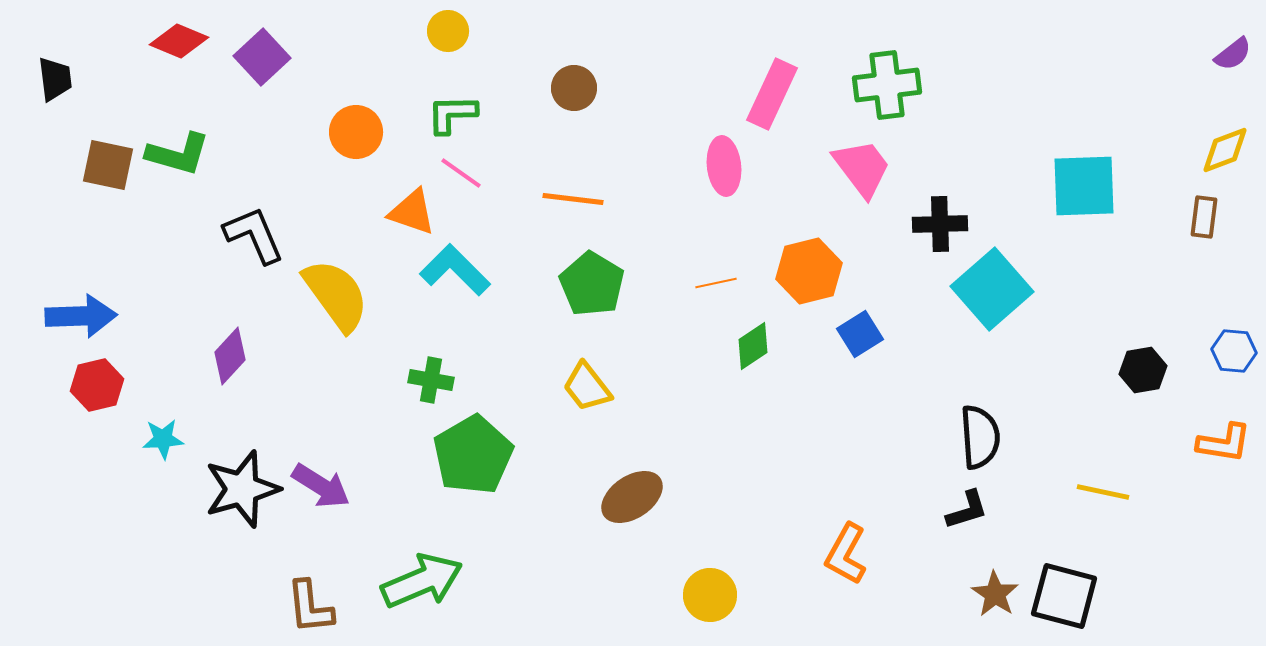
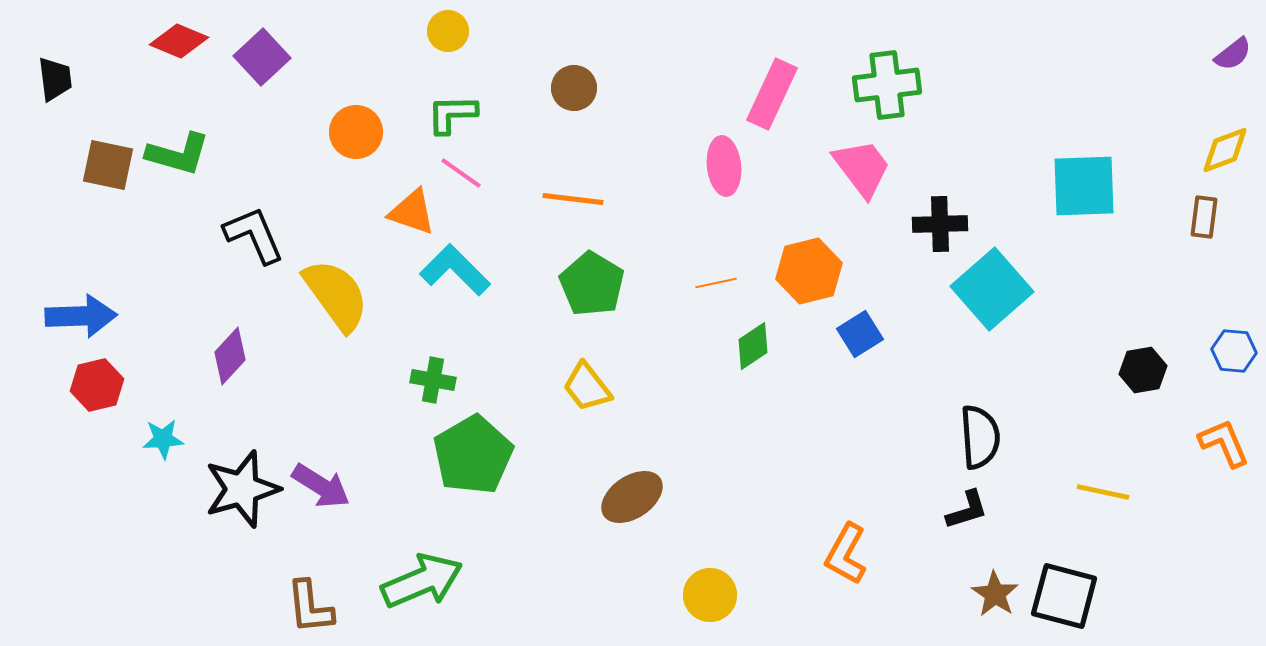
green cross at (431, 380): moved 2 px right
orange L-shape at (1224, 443): rotated 122 degrees counterclockwise
